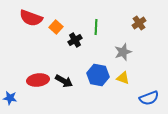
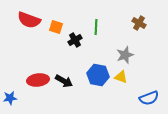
red semicircle: moved 2 px left, 2 px down
brown cross: rotated 24 degrees counterclockwise
orange square: rotated 24 degrees counterclockwise
gray star: moved 2 px right, 3 px down
yellow triangle: moved 2 px left, 1 px up
blue star: rotated 16 degrees counterclockwise
